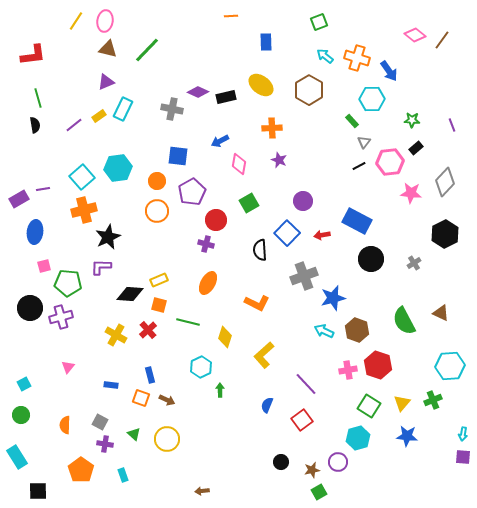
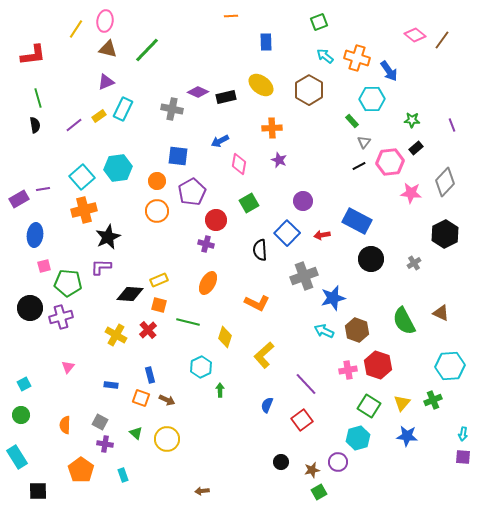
yellow line at (76, 21): moved 8 px down
blue ellipse at (35, 232): moved 3 px down
green triangle at (134, 434): moved 2 px right, 1 px up
